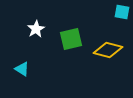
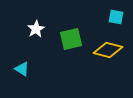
cyan square: moved 6 px left, 5 px down
